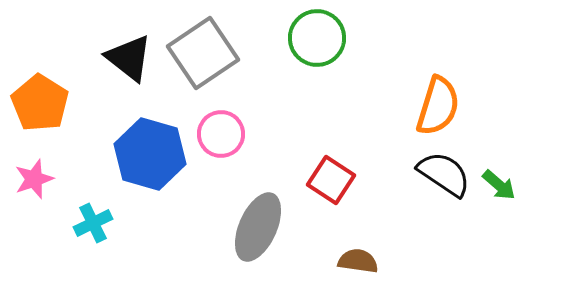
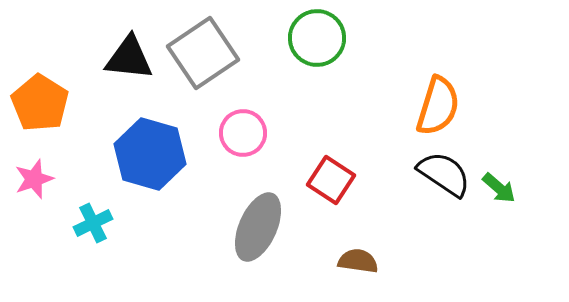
black triangle: rotated 32 degrees counterclockwise
pink circle: moved 22 px right, 1 px up
green arrow: moved 3 px down
